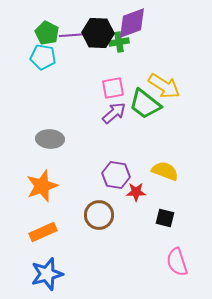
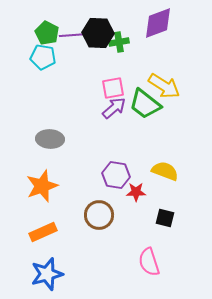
purple diamond: moved 26 px right
purple arrow: moved 5 px up
pink semicircle: moved 28 px left
